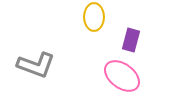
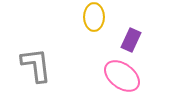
purple rectangle: rotated 10 degrees clockwise
gray L-shape: rotated 117 degrees counterclockwise
